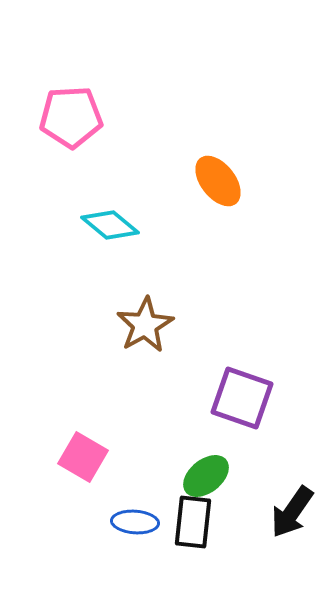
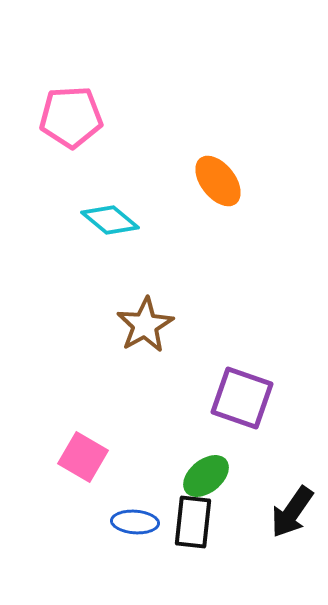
cyan diamond: moved 5 px up
